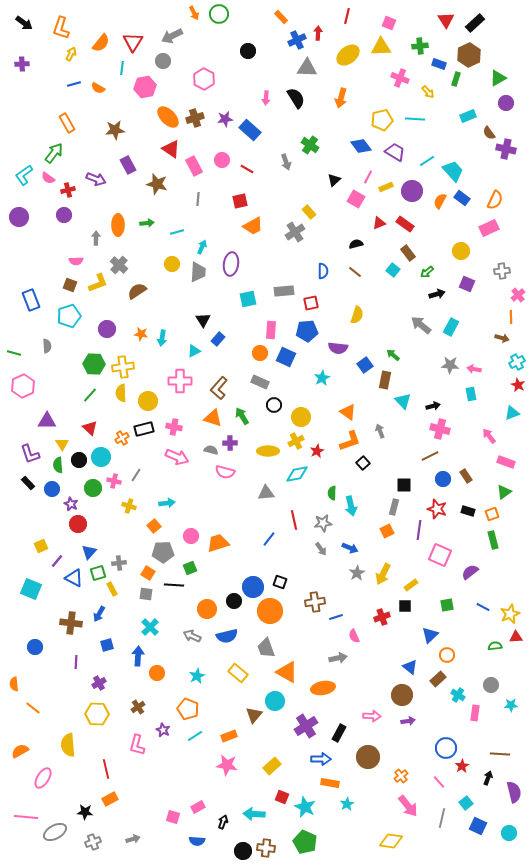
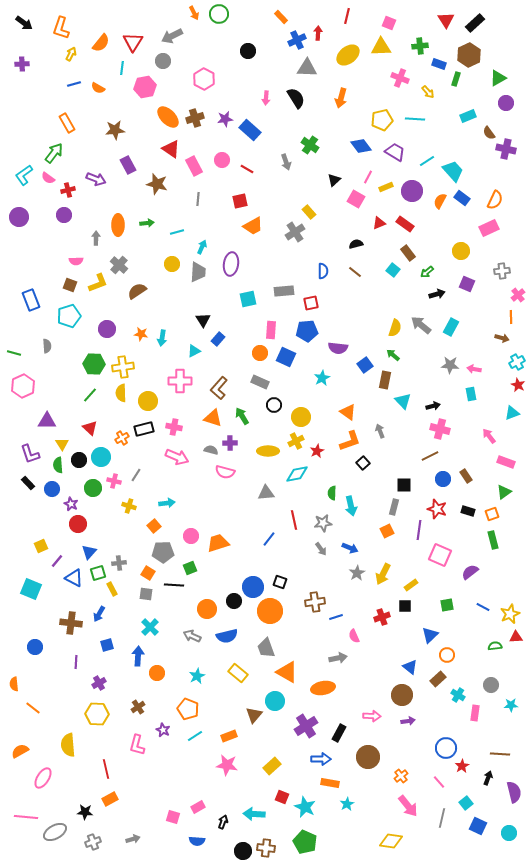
yellow semicircle at (357, 315): moved 38 px right, 13 px down
